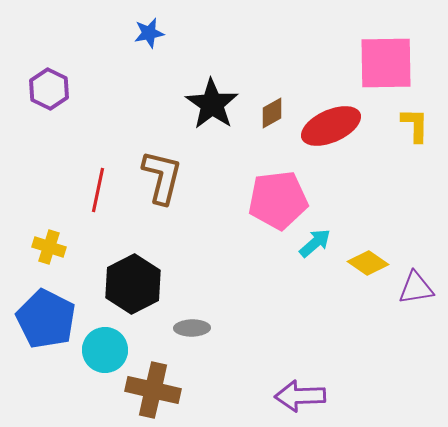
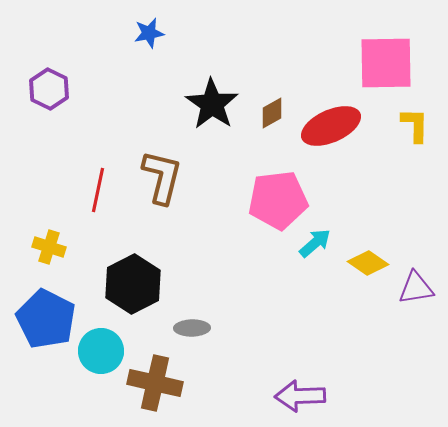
cyan circle: moved 4 px left, 1 px down
brown cross: moved 2 px right, 7 px up
